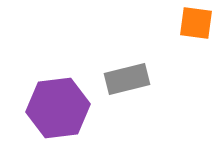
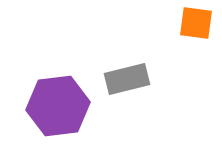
purple hexagon: moved 2 px up
